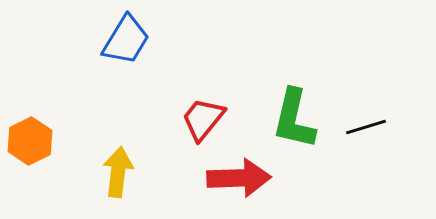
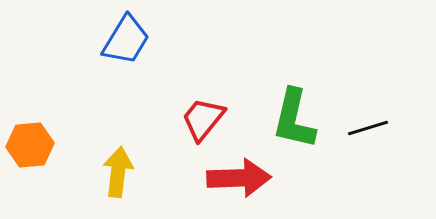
black line: moved 2 px right, 1 px down
orange hexagon: moved 4 px down; rotated 21 degrees clockwise
